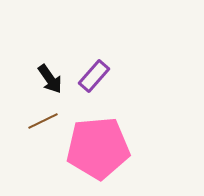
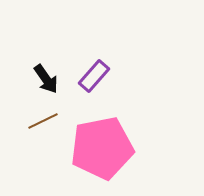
black arrow: moved 4 px left
pink pentagon: moved 4 px right; rotated 6 degrees counterclockwise
